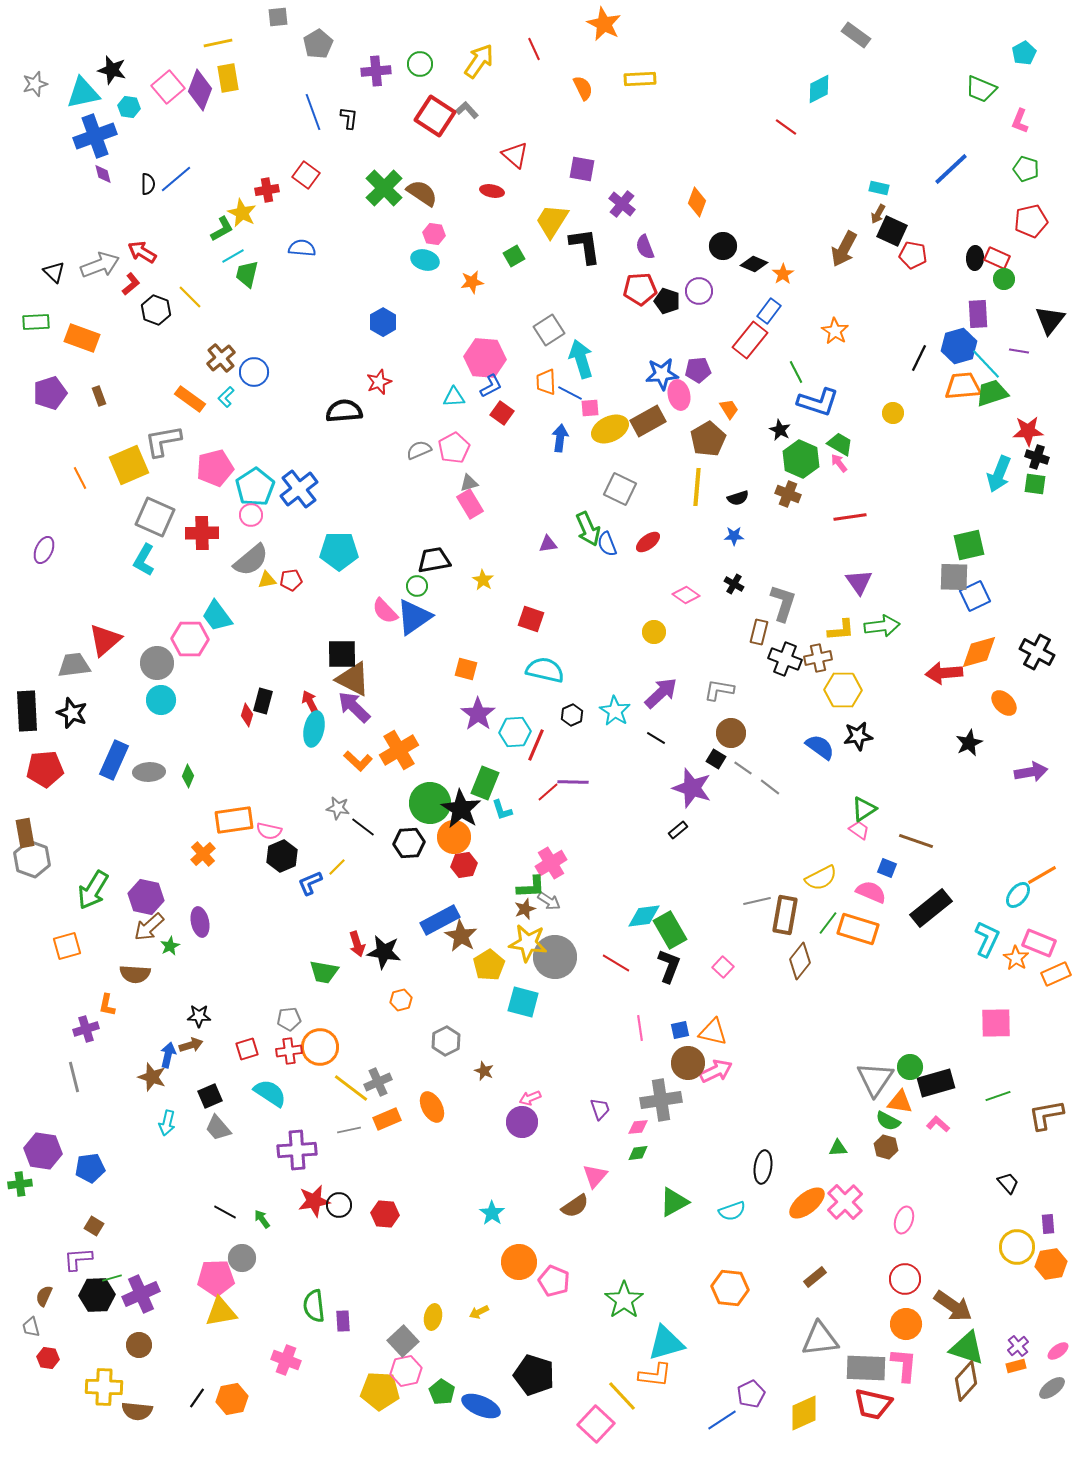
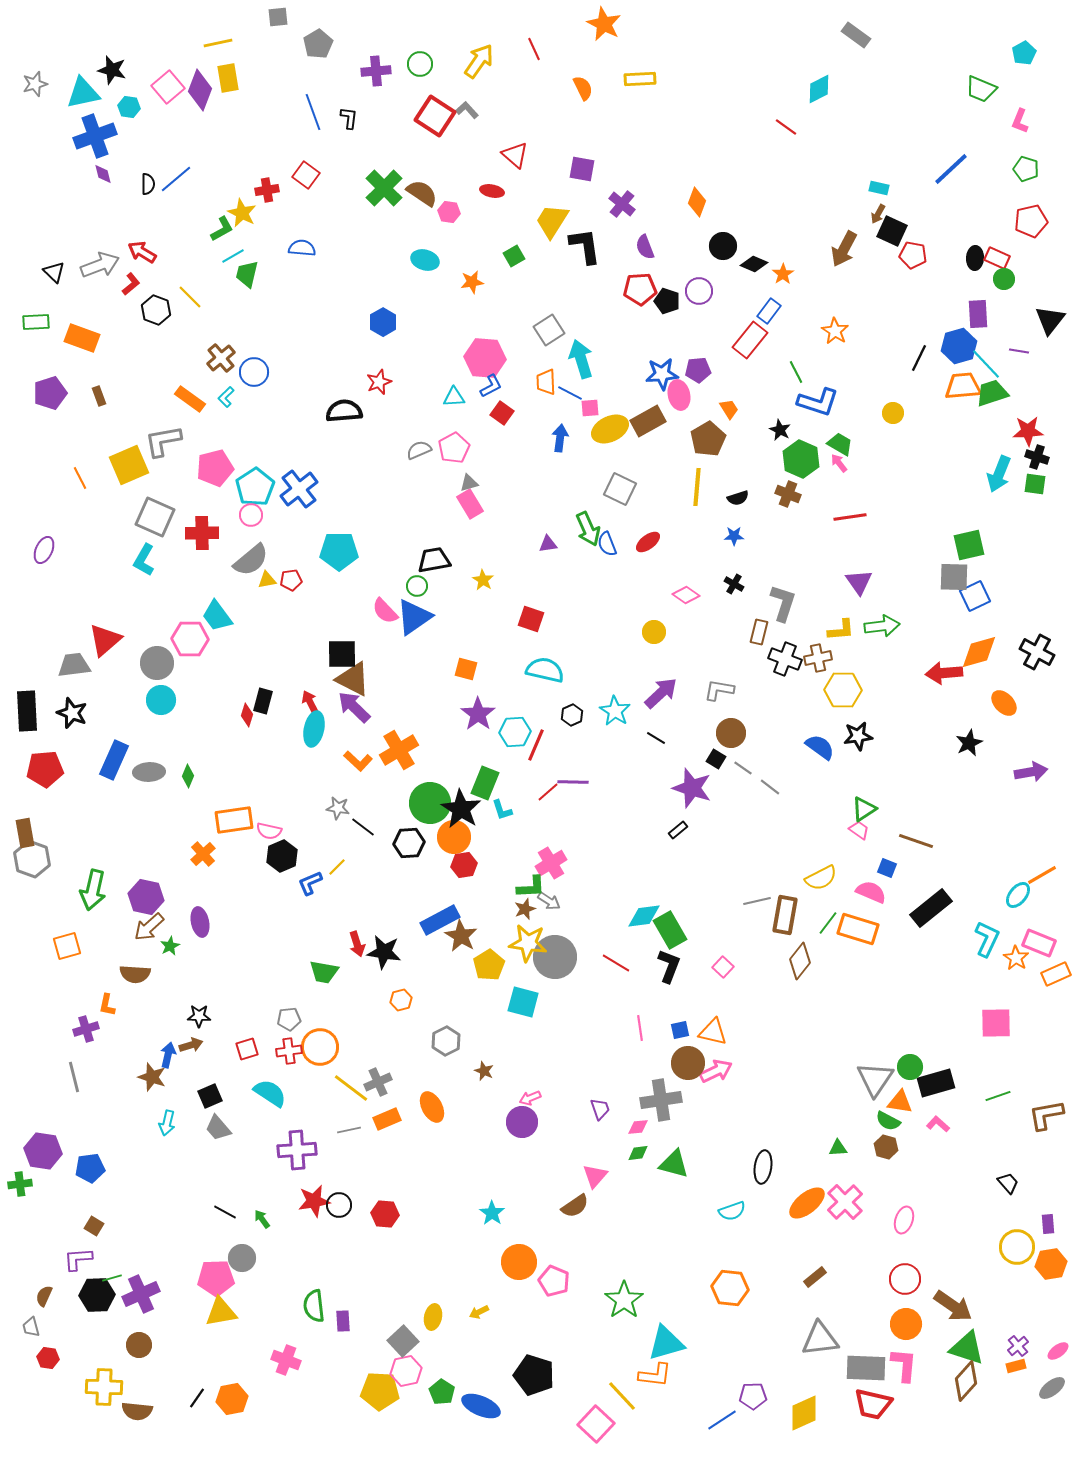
pink hexagon at (434, 234): moved 15 px right, 22 px up
green arrow at (93, 890): rotated 18 degrees counterclockwise
green triangle at (674, 1202): moved 38 px up; rotated 44 degrees clockwise
purple pentagon at (751, 1394): moved 2 px right, 2 px down; rotated 24 degrees clockwise
